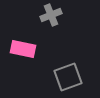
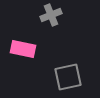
gray square: rotated 8 degrees clockwise
